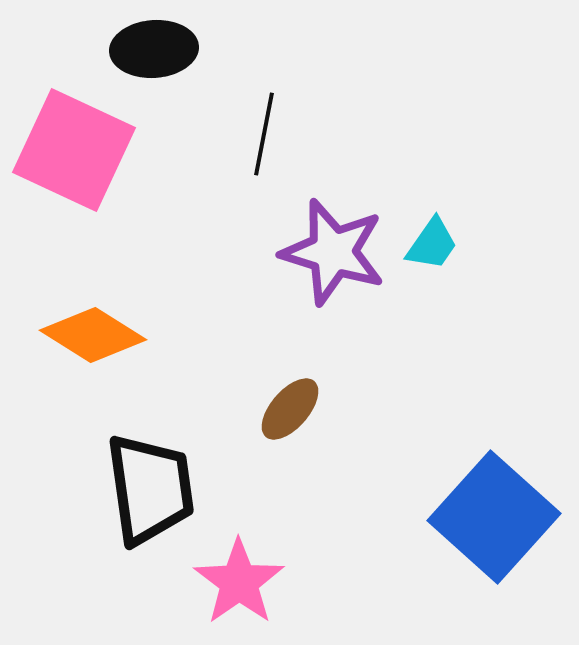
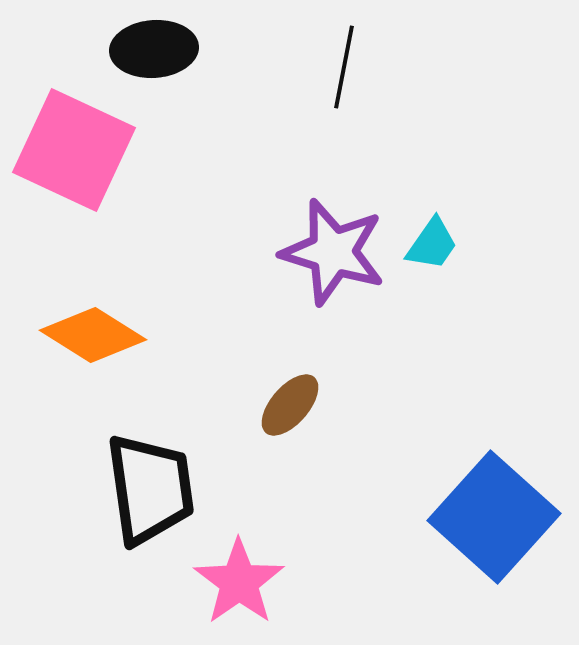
black line: moved 80 px right, 67 px up
brown ellipse: moved 4 px up
